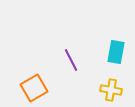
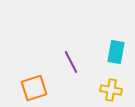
purple line: moved 2 px down
orange square: rotated 12 degrees clockwise
